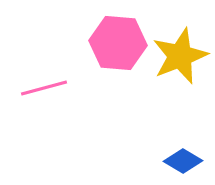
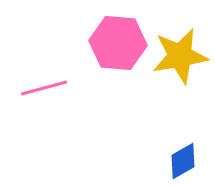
yellow star: rotated 12 degrees clockwise
blue diamond: rotated 60 degrees counterclockwise
